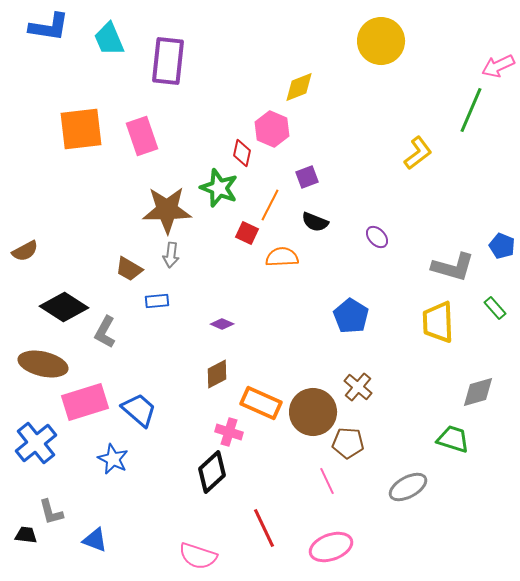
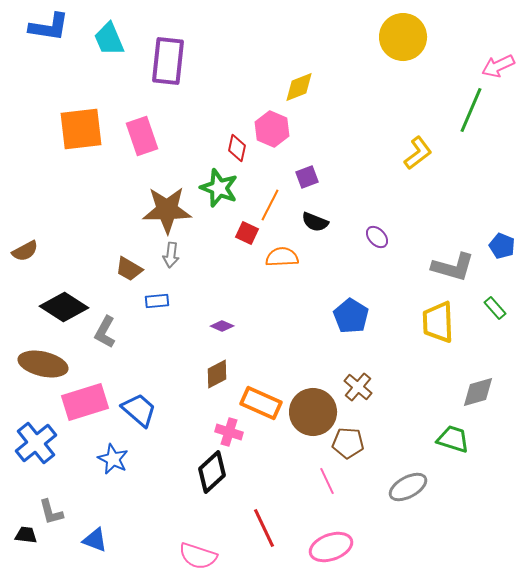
yellow circle at (381, 41): moved 22 px right, 4 px up
red diamond at (242, 153): moved 5 px left, 5 px up
purple diamond at (222, 324): moved 2 px down
